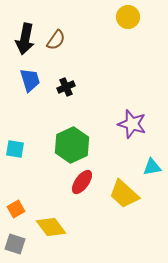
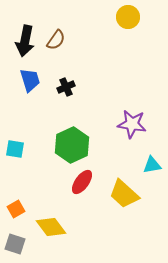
black arrow: moved 2 px down
purple star: rotated 8 degrees counterclockwise
cyan triangle: moved 2 px up
